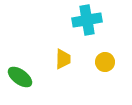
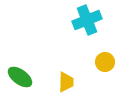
cyan cross: rotated 12 degrees counterclockwise
yellow trapezoid: moved 3 px right, 23 px down
